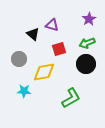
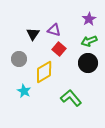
purple triangle: moved 2 px right, 5 px down
black triangle: rotated 24 degrees clockwise
green arrow: moved 2 px right, 2 px up
red square: rotated 32 degrees counterclockwise
black circle: moved 2 px right, 1 px up
yellow diamond: rotated 20 degrees counterclockwise
cyan star: rotated 24 degrees clockwise
green L-shape: rotated 100 degrees counterclockwise
